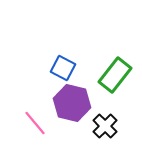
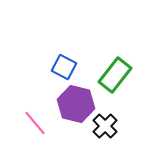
blue square: moved 1 px right, 1 px up
purple hexagon: moved 4 px right, 1 px down
